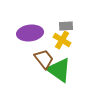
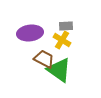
brown trapezoid: rotated 25 degrees counterclockwise
